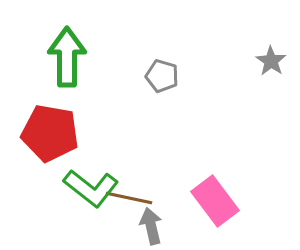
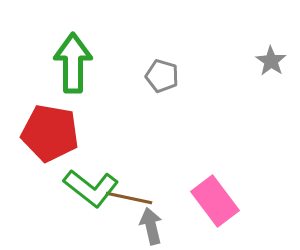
green arrow: moved 6 px right, 6 px down
